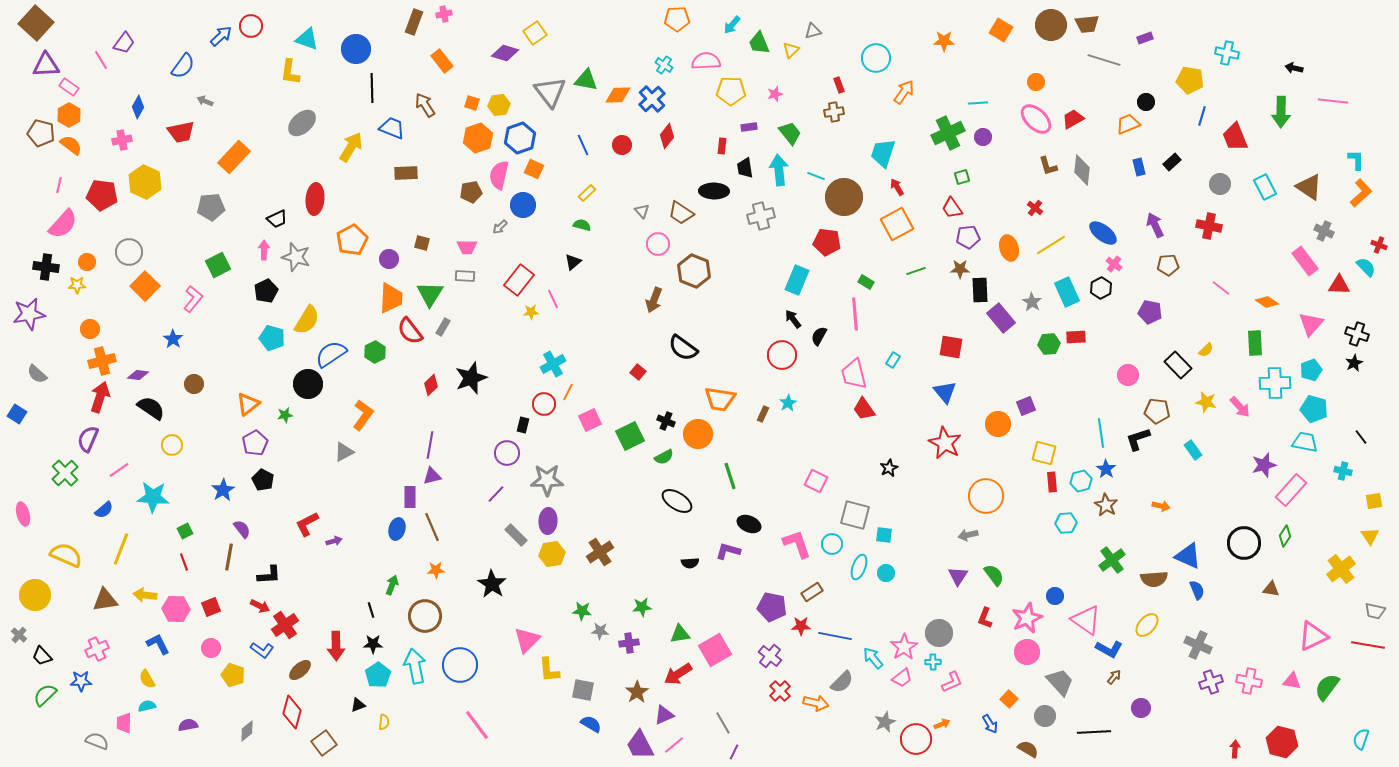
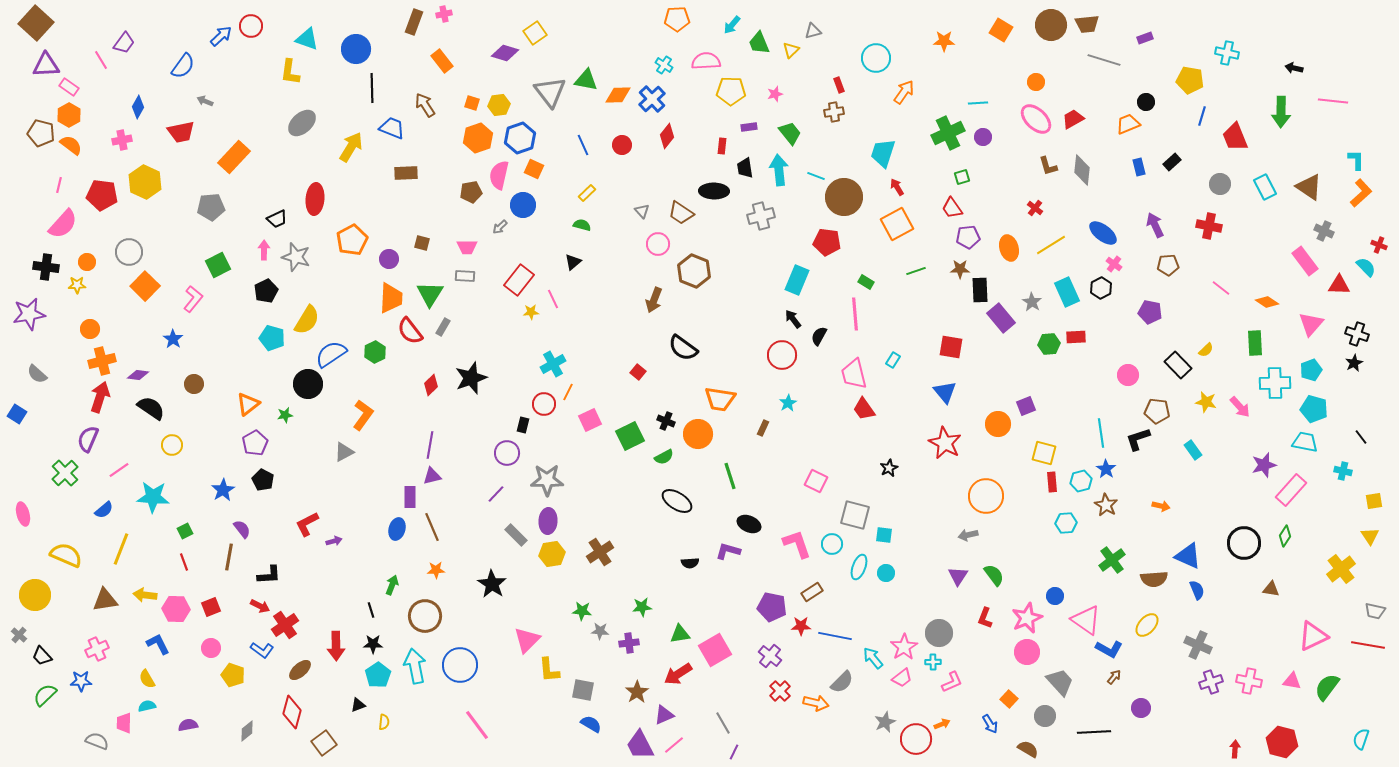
brown rectangle at (763, 414): moved 14 px down
